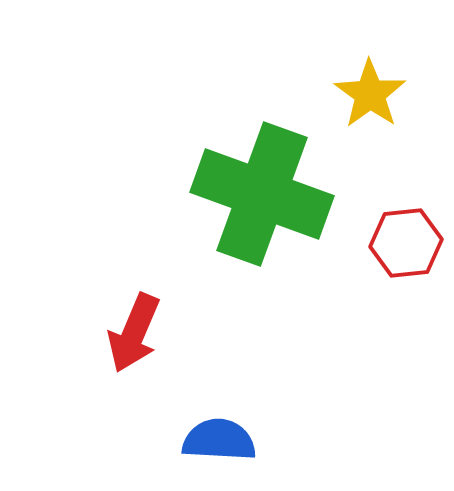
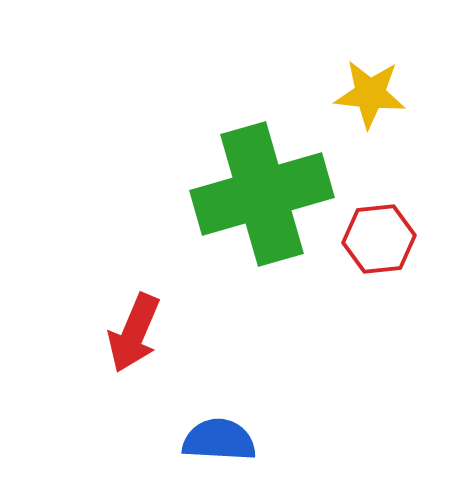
yellow star: rotated 30 degrees counterclockwise
green cross: rotated 36 degrees counterclockwise
red hexagon: moved 27 px left, 4 px up
